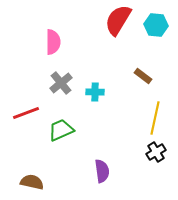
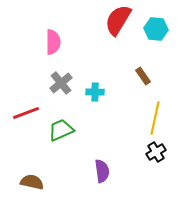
cyan hexagon: moved 4 px down
brown rectangle: rotated 18 degrees clockwise
